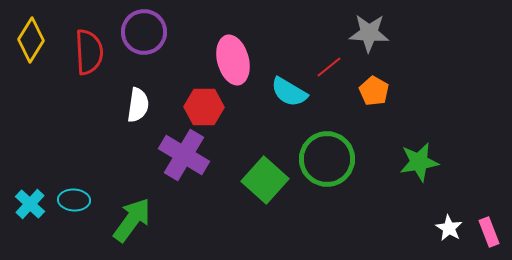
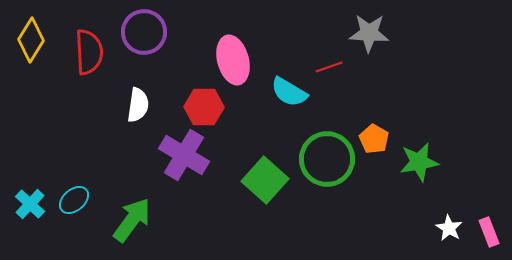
red line: rotated 20 degrees clockwise
orange pentagon: moved 48 px down
cyan ellipse: rotated 44 degrees counterclockwise
